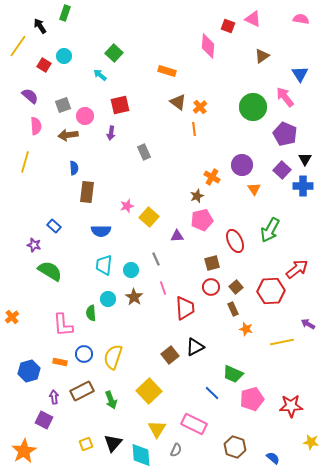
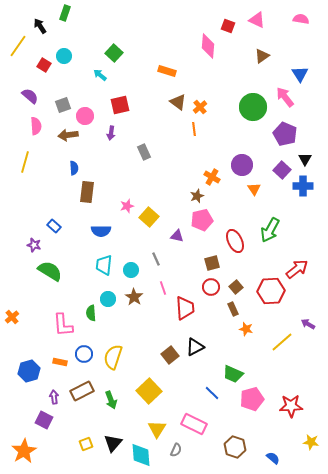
pink triangle at (253, 19): moved 4 px right, 1 px down
purple triangle at (177, 236): rotated 16 degrees clockwise
yellow line at (282, 342): rotated 30 degrees counterclockwise
